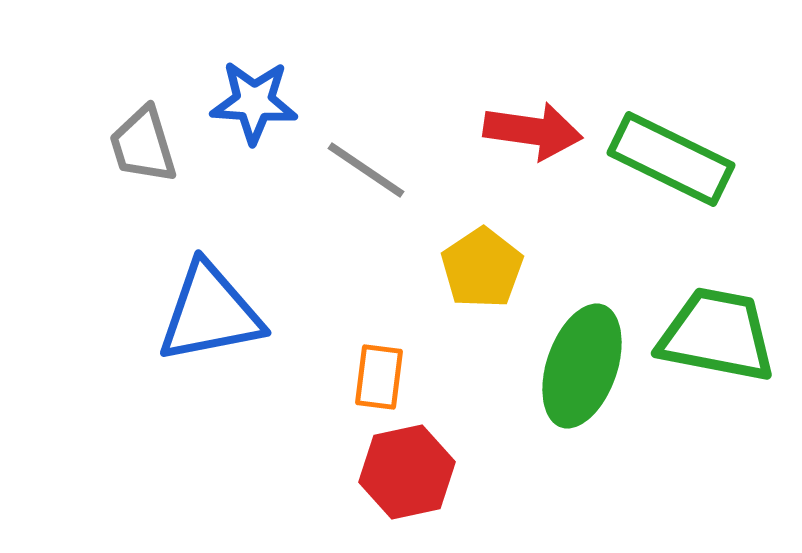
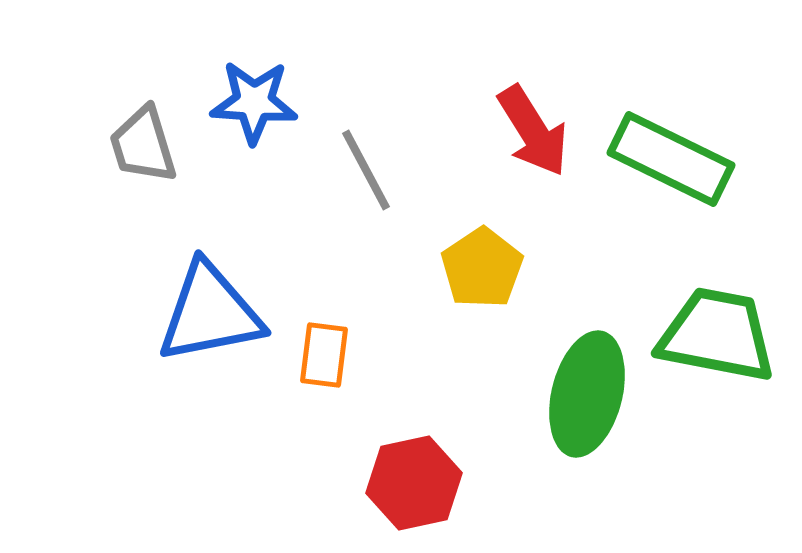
red arrow: rotated 50 degrees clockwise
gray line: rotated 28 degrees clockwise
green ellipse: moved 5 px right, 28 px down; rotated 5 degrees counterclockwise
orange rectangle: moved 55 px left, 22 px up
red hexagon: moved 7 px right, 11 px down
